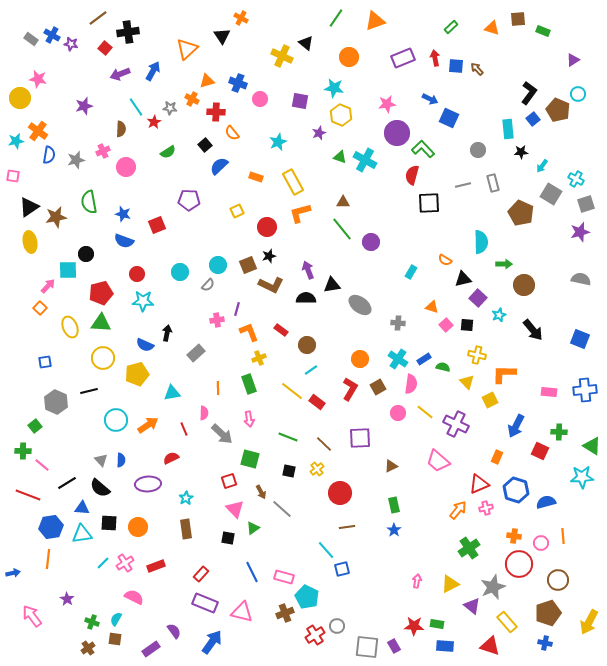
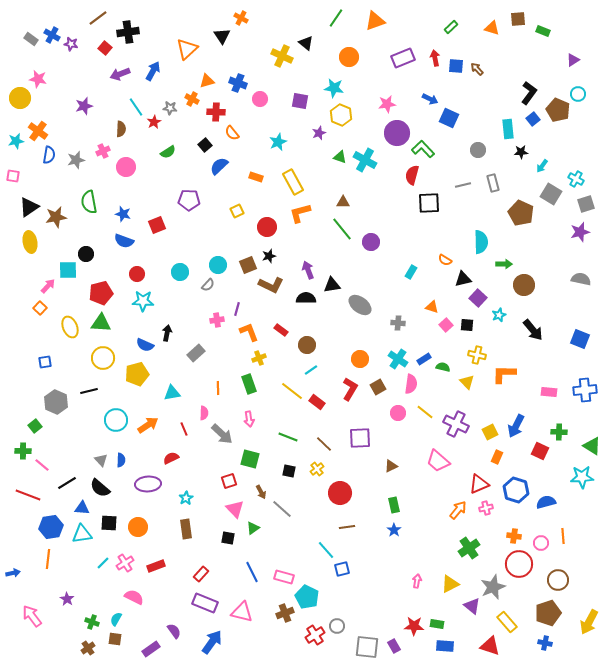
yellow square at (490, 400): moved 32 px down
